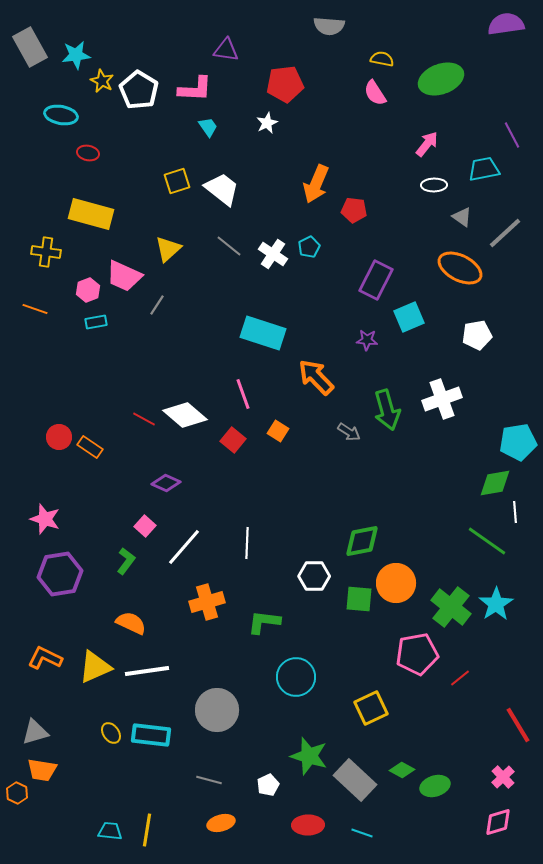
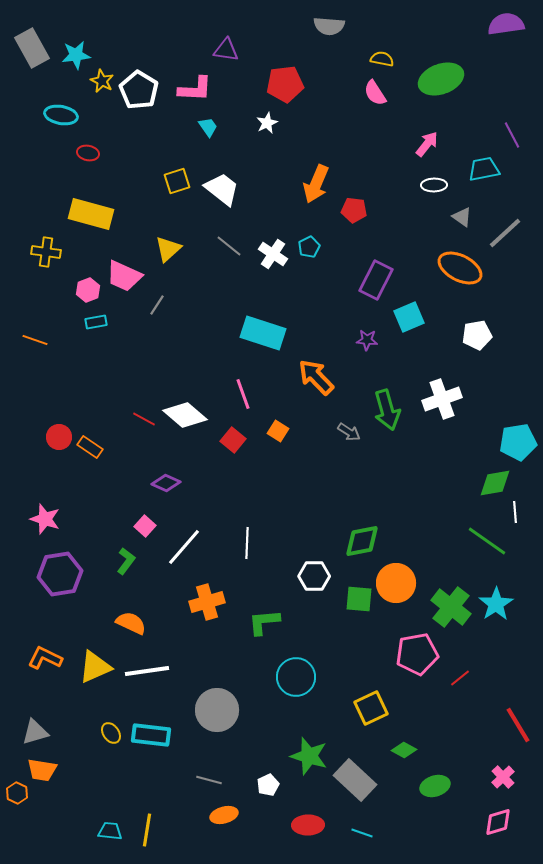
gray rectangle at (30, 47): moved 2 px right, 1 px down
orange line at (35, 309): moved 31 px down
green L-shape at (264, 622): rotated 12 degrees counterclockwise
green diamond at (402, 770): moved 2 px right, 20 px up
orange ellipse at (221, 823): moved 3 px right, 8 px up
